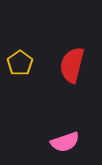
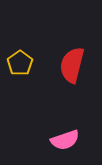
pink semicircle: moved 2 px up
